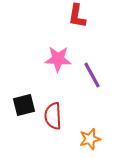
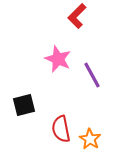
red L-shape: rotated 35 degrees clockwise
pink star: rotated 20 degrees clockwise
red semicircle: moved 8 px right, 13 px down; rotated 8 degrees counterclockwise
orange star: rotated 25 degrees counterclockwise
